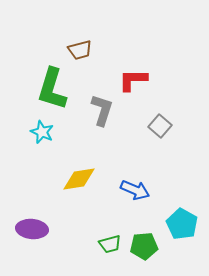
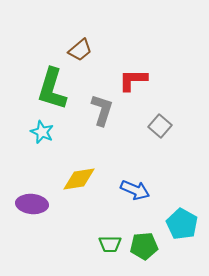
brown trapezoid: rotated 25 degrees counterclockwise
purple ellipse: moved 25 px up
green trapezoid: rotated 15 degrees clockwise
